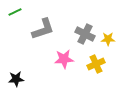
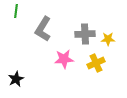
green line: moved 1 px right, 1 px up; rotated 56 degrees counterclockwise
gray L-shape: rotated 140 degrees clockwise
gray cross: rotated 30 degrees counterclockwise
yellow cross: moved 1 px up
black star: rotated 21 degrees counterclockwise
